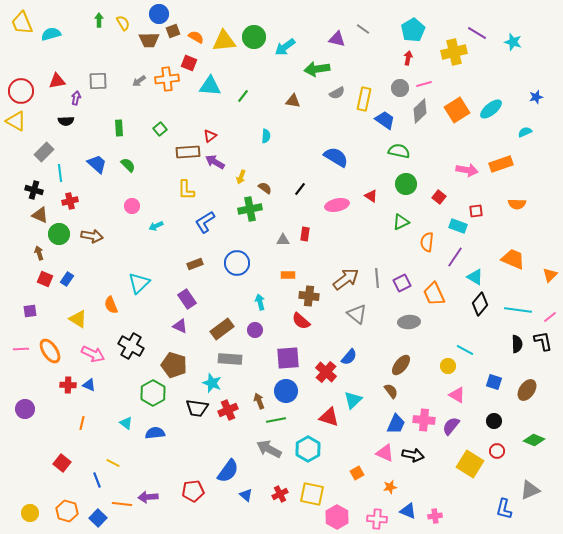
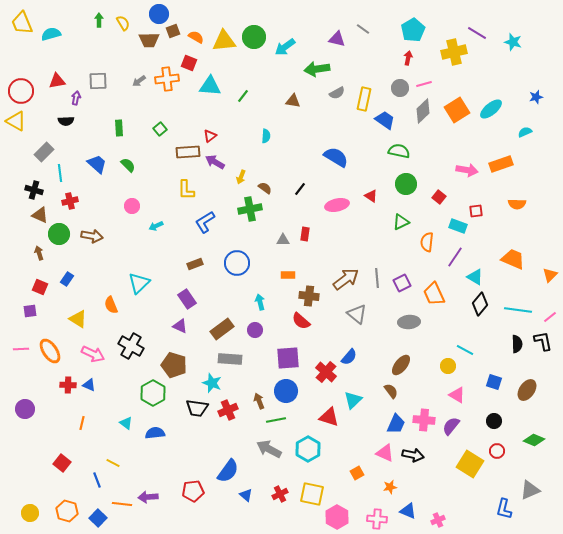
gray diamond at (420, 111): moved 3 px right
red square at (45, 279): moved 5 px left, 8 px down
pink cross at (435, 516): moved 3 px right, 4 px down; rotated 16 degrees counterclockwise
